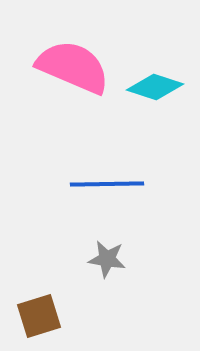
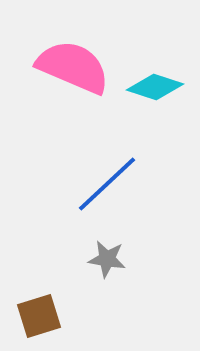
blue line: rotated 42 degrees counterclockwise
